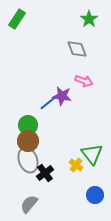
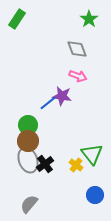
pink arrow: moved 6 px left, 5 px up
black cross: moved 9 px up
